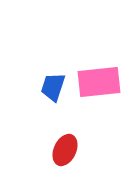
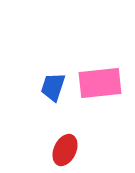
pink rectangle: moved 1 px right, 1 px down
